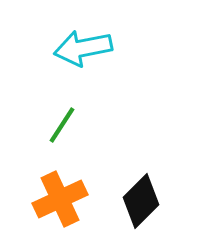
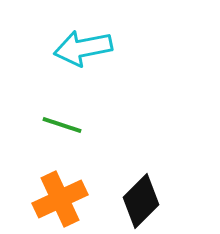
green line: rotated 75 degrees clockwise
